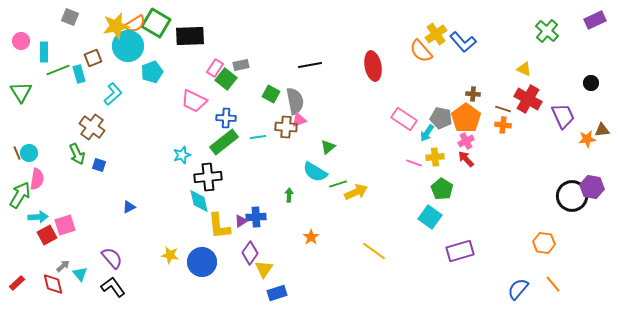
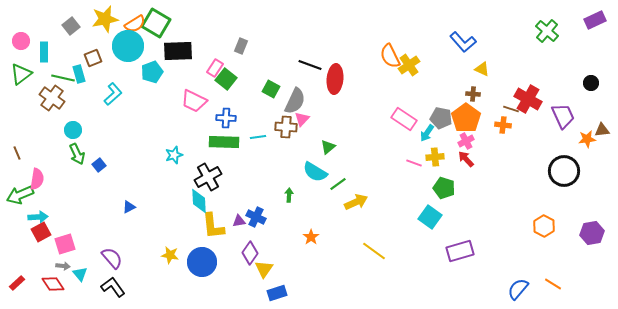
gray square at (70, 17): moved 1 px right, 9 px down; rotated 30 degrees clockwise
yellow star at (116, 26): moved 11 px left, 7 px up
yellow cross at (436, 34): moved 27 px left, 31 px down
black rectangle at (190, 36): moved 12 px left, 15 px down
orange semicircle at (421, 51): moved 31 px left, 5 px down; rotated 15 degrees clockwise
gray rectangle at (241, 65): moved 19 px up; rotated 56 degrees counterclockwise
black line at (310, 65): rotated 30 degrees clockwise
red ellipse at (373, 66): moved 38 px left, 13 px down; rotated 16 degrees clockwise
yellow triangle at (524, 69): moved 42 px left
green line at (58, 70): moved 5 px right, 8 px down; rotated 35 degrees clockwise
green triangle at (21, 92): moved 18 px up; rotated 25 degrees clockwise
green square at (271, 94): moved 5 px up
gray semicircle at (295, 101): rotated 36 degrees clockwise
brown line at (503, 109): moved 8 px right
pink triangle at (299, 120): moved 3 px right, 1 px up; rotated 28 degrees counterclockwise
brown cross at (92, 127): moved 40 px left, 29 px up
green rectangle at (224, 142): rotated 40 degrees clockwise
cyan circle at (29, 153): moved 44 px right, 23 px up
cyan star at (182, 155): moved 8 px left
blue square at (99, 165): rotated 32 degrees clockwise
black cross at (208, 177): rotated 24 degrees counterclockwise
green line at (338, 184): rotated 18 degrees counterclockwise
purple hexagon at (592, 187): moved 46 px down; rotated 20 degrees counterclockwise
green pentagon at (442, 189): moved 2 px right, 1 px up; rotated 15 degrees counterclockwise
yellow arrow at (356, 192): moved 10 px down
green arrow at (20, 195): rotated 144 degrees counterclockwise
black circle at (572, 196): moved 8 px left, 25 px up
cyan diamond at (199, 201): rotated 10 degrees clockwise
blue cross at (256, 217): rotated 30 degrees clockwise
purple triangle at (241, 221): moved 2 px left; rotated 24 degrees clockwise
pink square at (65, 225): moved 19 px down
yellow L-shape at (219, 226): moved 6 px left
red square at (47, 235): moved 6 px left, 3 px up
orange hexagon at (544, 243): moved 17 px up; rotated 20 degrees clockwise
gray arrow at (63, 266): rotated 48 degrees clockwise
red diamond at (53, 284): rotated 20 degrees counterclockwise
orange line at (553, 284): rotated 18 degrees counterclockwise
